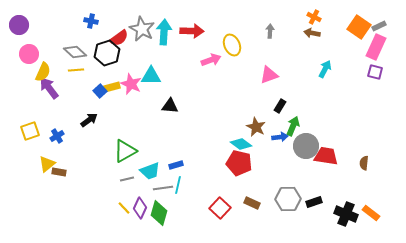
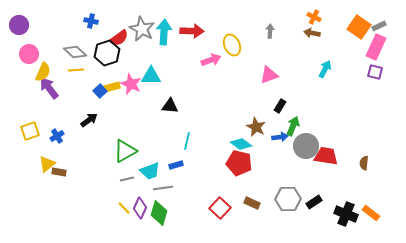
cyan line at (178, 185): moved 9 px right, 44 px up
black rectangle at (314, 202): rotated 14 degrees counterclockwise
